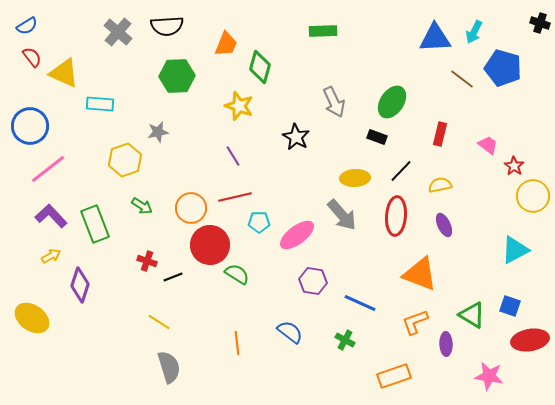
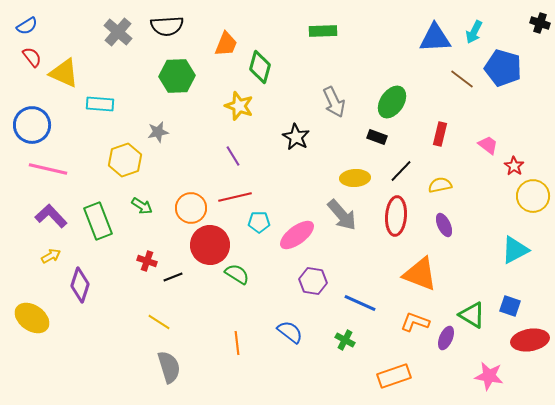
blue circle at (30, 126): moved 2 px right, 1 px up
pink line at (48, 169): rotated 51 degrees clockwise
green rectangle at (95, 224): moved 3 px right, 3 px up
orange L-shape at (415, 322): rotated 40 degrees clockwise
purple ellipse at (446, 344): moved 6 px up; rotated 25 degrees clockwise
